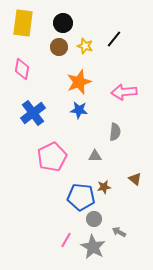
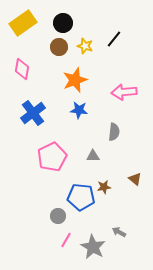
yellow rectangle: rotated 48 degrees clockwise
orange star: moved 4 px left, 2 px up
gray semicircle: moved 1 px left
gray triangle: moved 2 px left
gray circle: moved 36 px left, 3 px up
